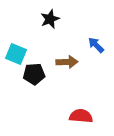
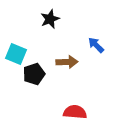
black pentagon: rotated 15 degrees counterclockwise
red semicircle: moved 6 px left, 4 px up
